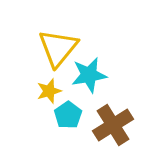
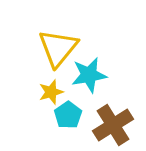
yellow star: moved 2 px right, 1 px down
